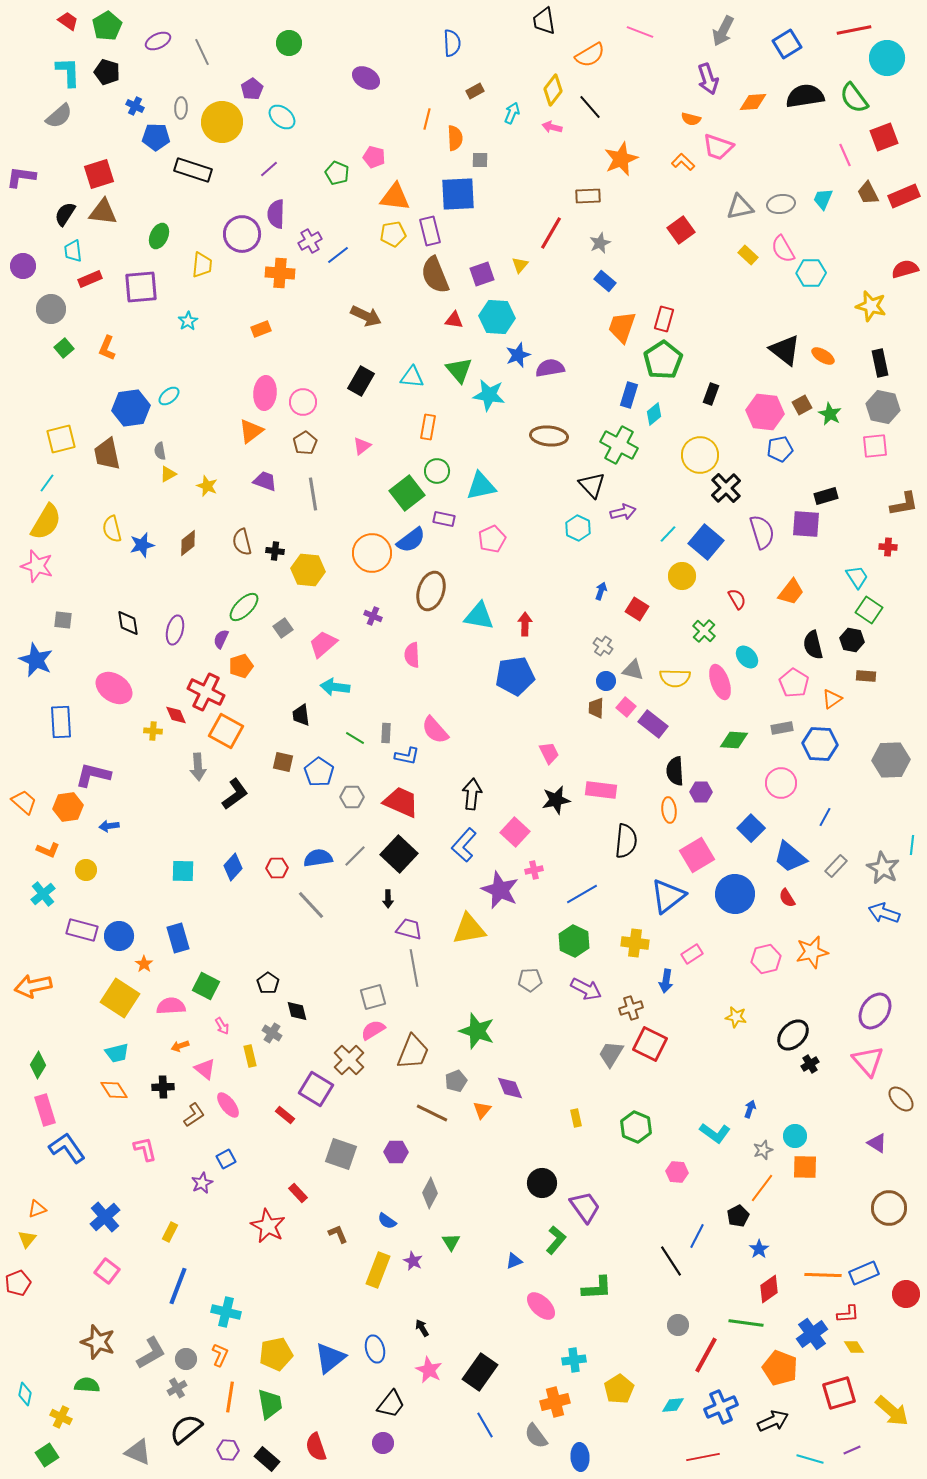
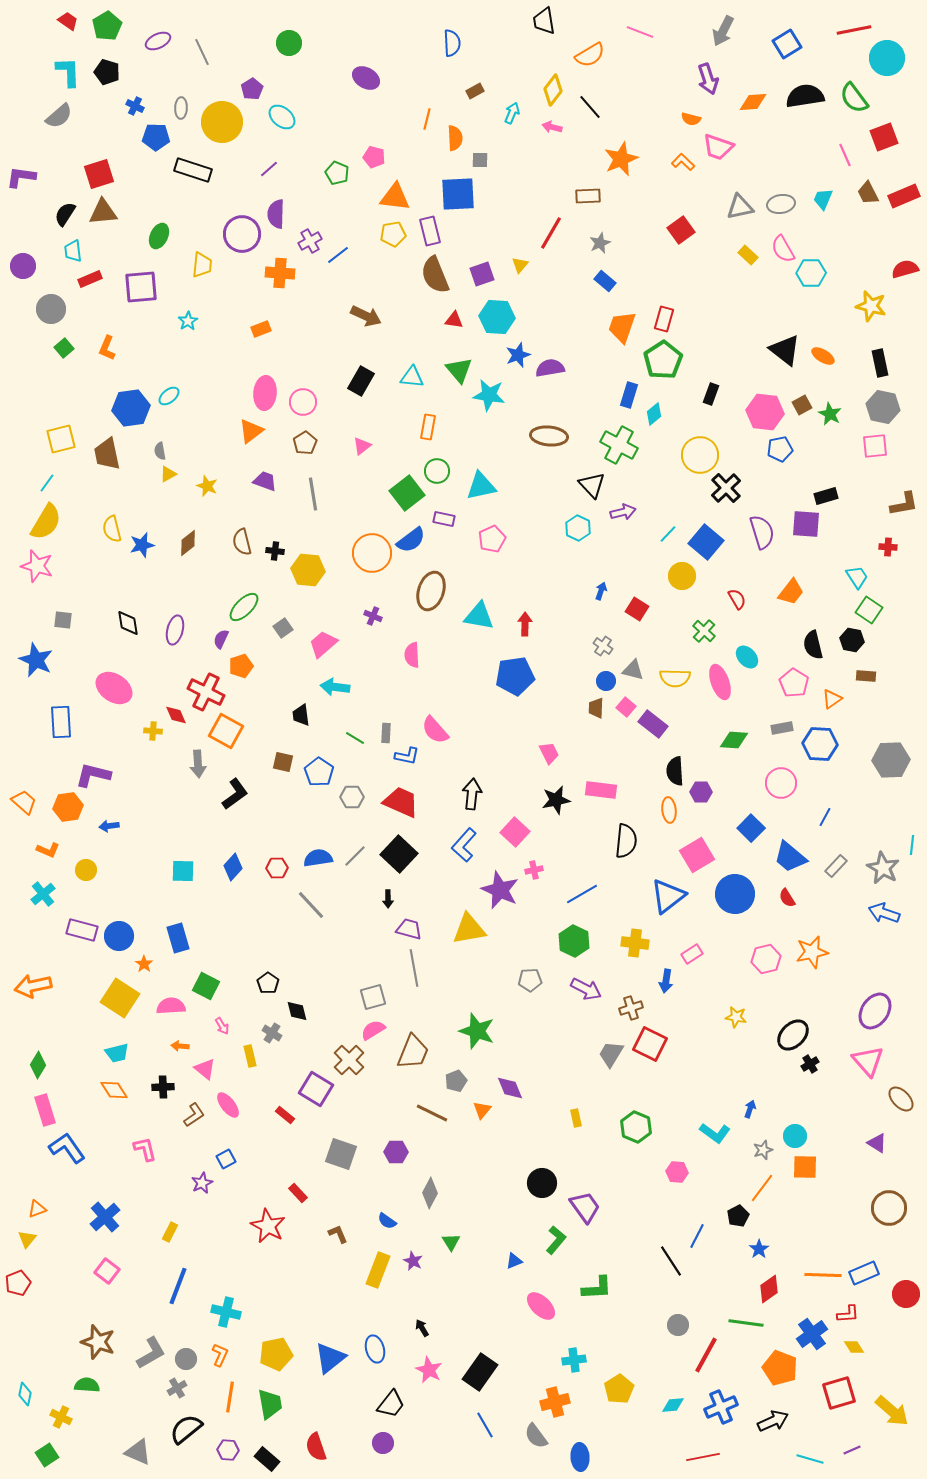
brown triangle at (103, 212): rotated 12 degrees counterclockwise
gray arrow at (198, 767): moved 3 px up
orange arrow at (180, 1046): rotated 24 degrees clockwise
